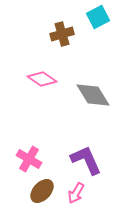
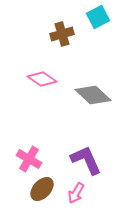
gray diamond: rotated 15 degrees counterclockwise
brown ellipse: moved 2 px up
